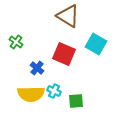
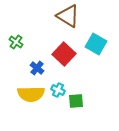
red square: rotated 20 degrees clockwise
cyan cross: moved 4 px right, 1 px up
